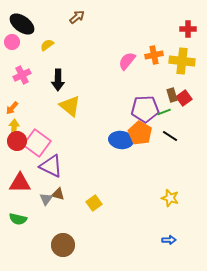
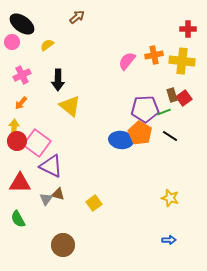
orange arrow: moved 9 px right, 5 px up
green semicircle: rotated 48 degrees clockwise
